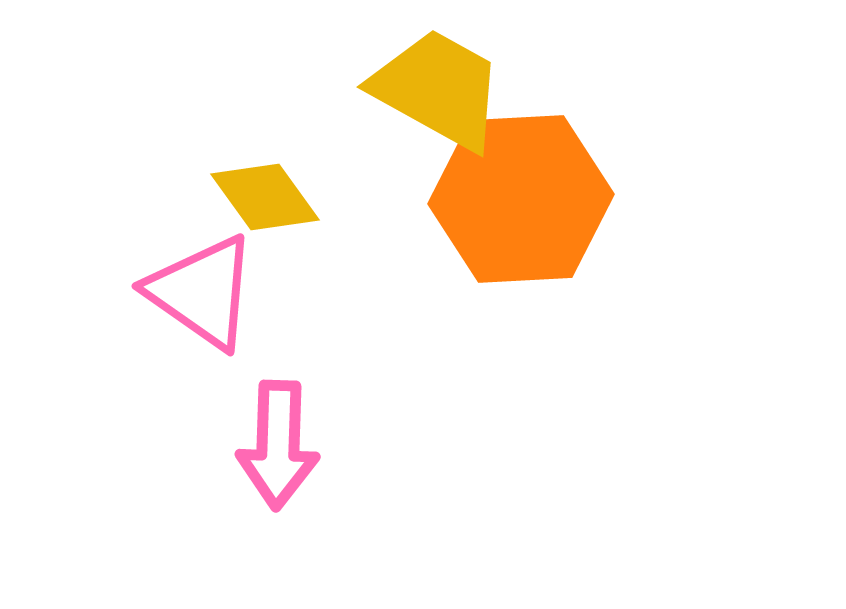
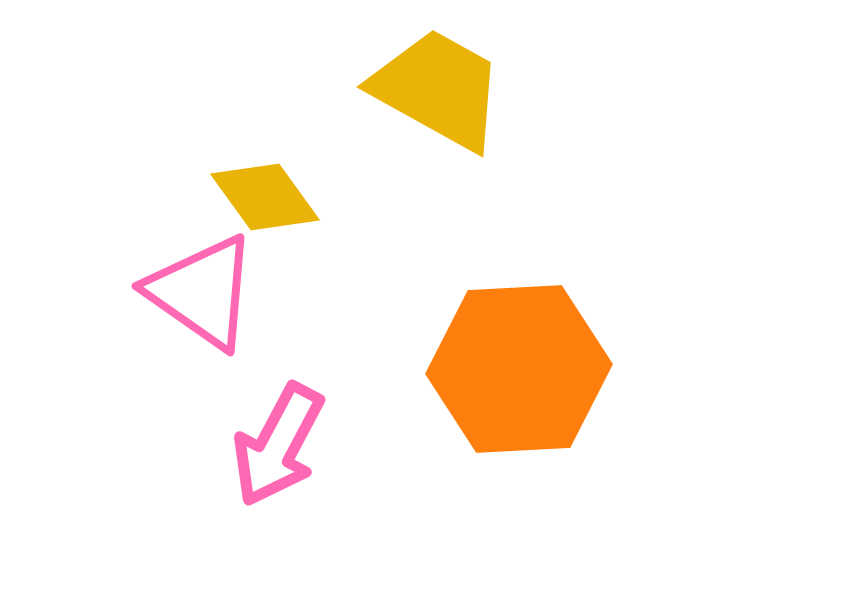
orange hexagon: moved 2 px left, 170 px down
pink arrow: rotated 26 degrees clockwise
